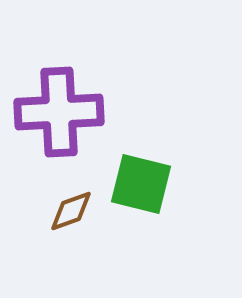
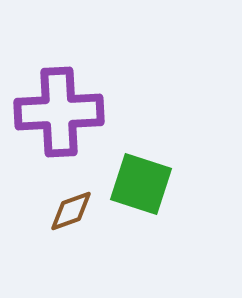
green square: rotated 4 degrees clockwise
